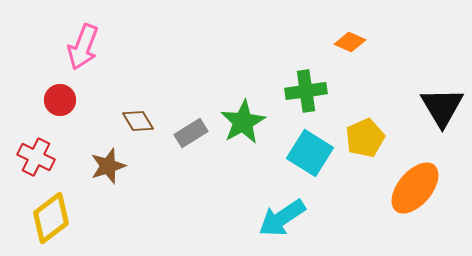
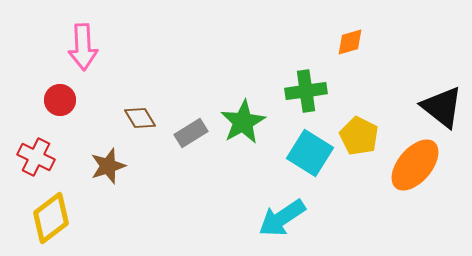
orange diamond: rotated 40 degrees counterclockwise
pink arrow: rotated 24 degrees counterclockwise
black triangle: rotated 21 degrees counterclockwise
brown diamond: moved 2 px right, 3 px up
yellow pentagon: moved 6 px left, 2 px up; rotated 21 degrees counterclockwise
orange ellipse: moved 23 px up
